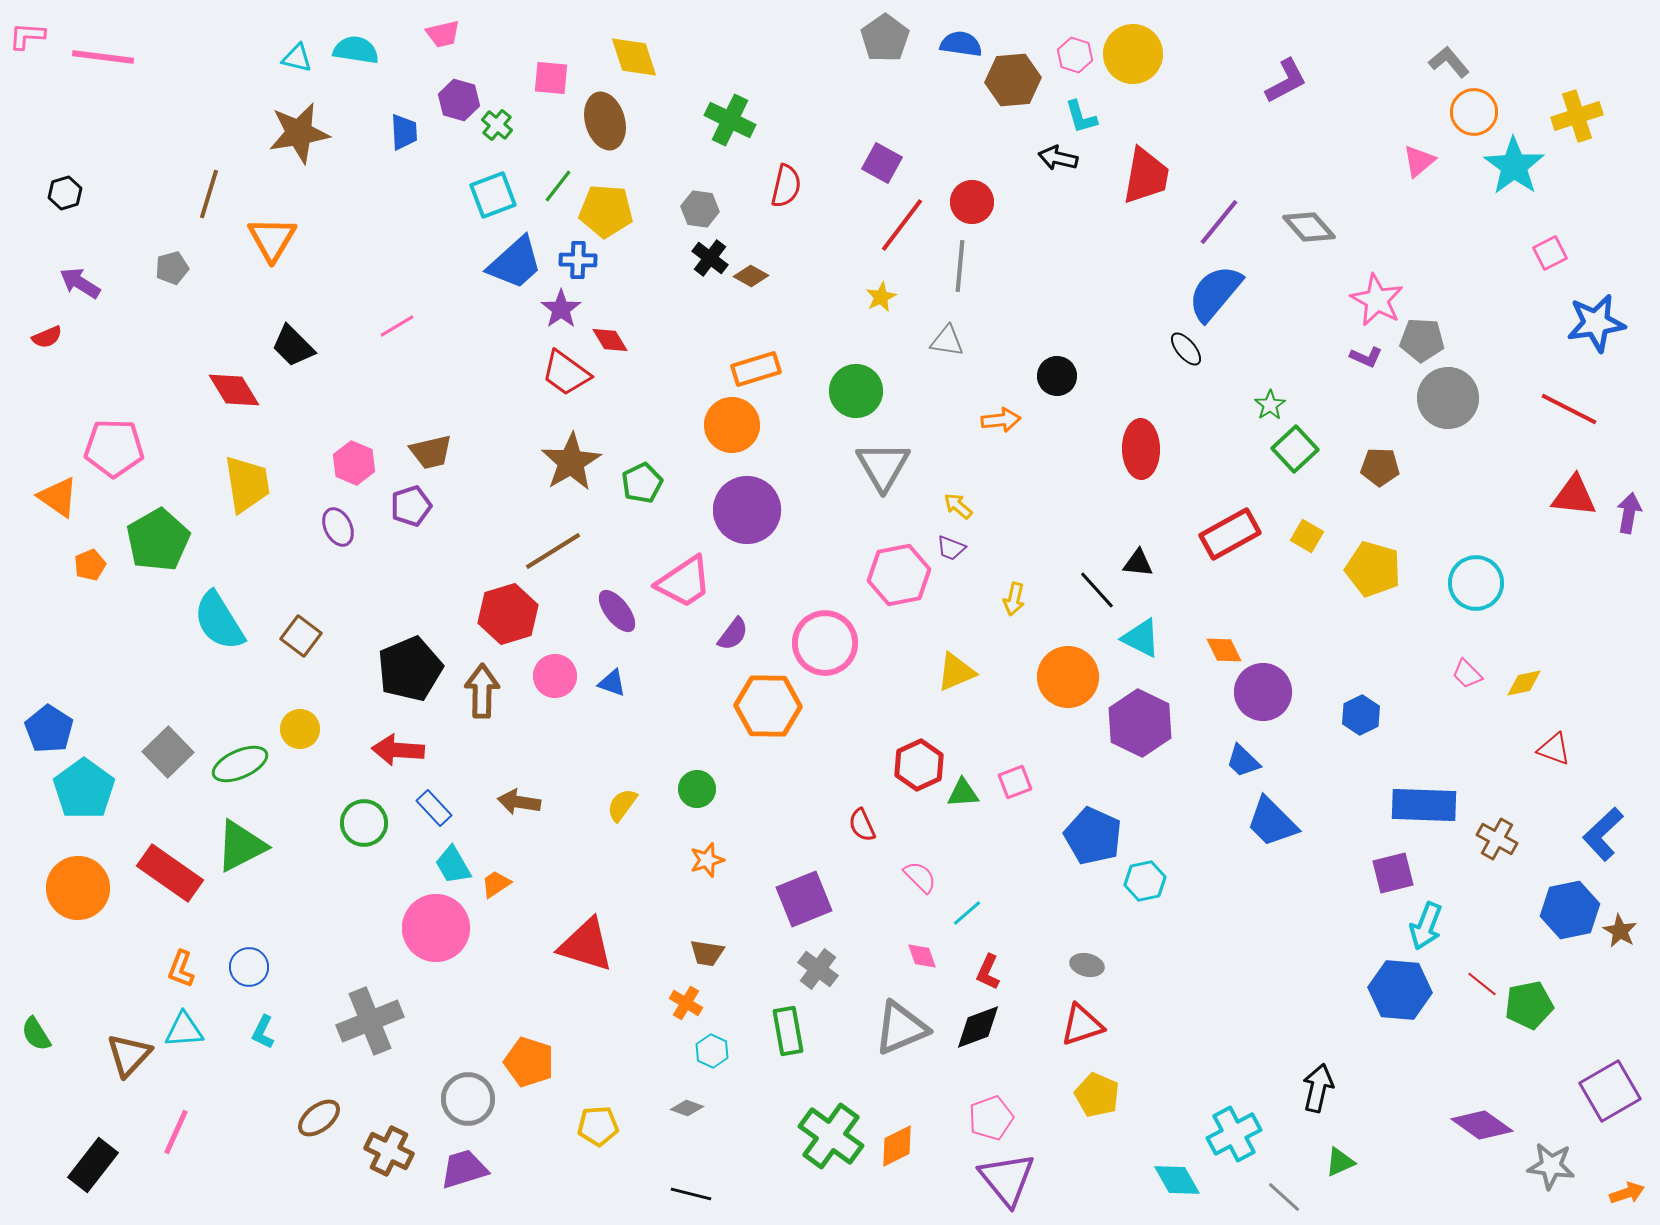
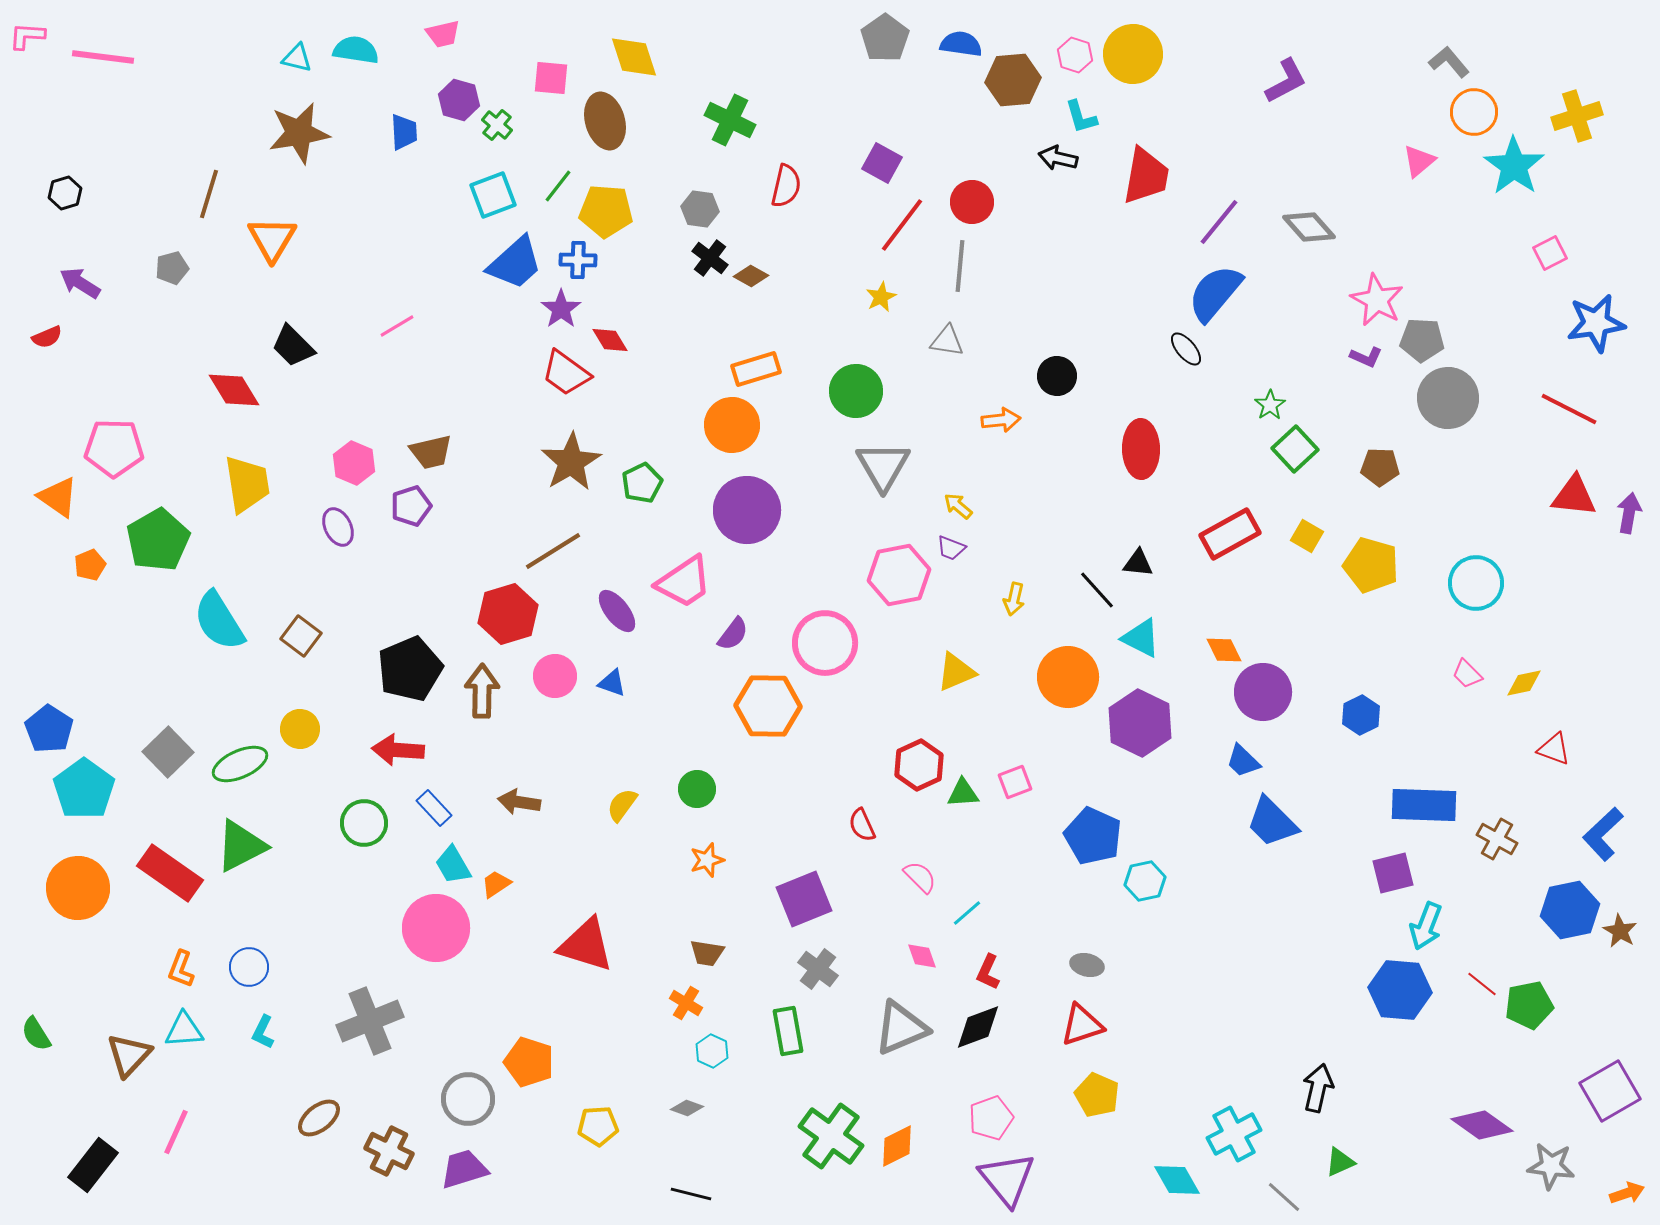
yellow pentagon at (1373, 569): moved 2 px left, 4 px up
